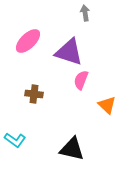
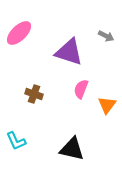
gray arrow: moved 21 px right, 23 px down; rotated 126 degrees clockwise
pink ellipse: moved 9 px left, 8 px up
pink semicircle: moved 9 px down
brown cross: rotated 12 degrees clockwise
orange triangle: rotated 24 degrees clockwise
cyan L-shape: moved 1 px right, 1 px down; rotated 30 degrees clockwise
